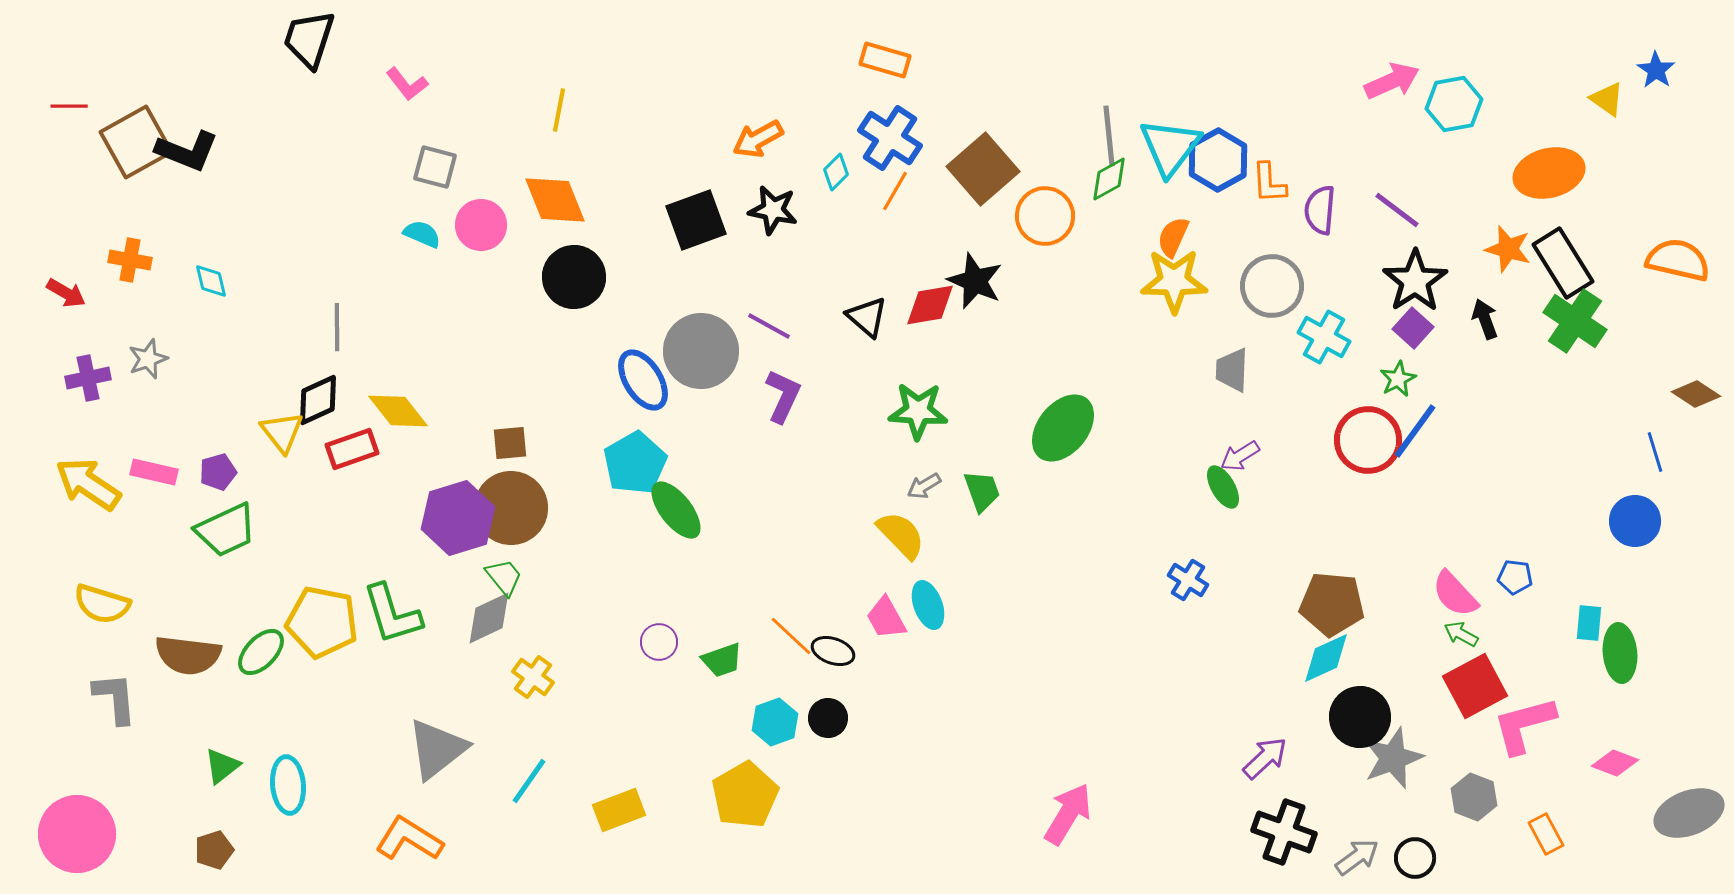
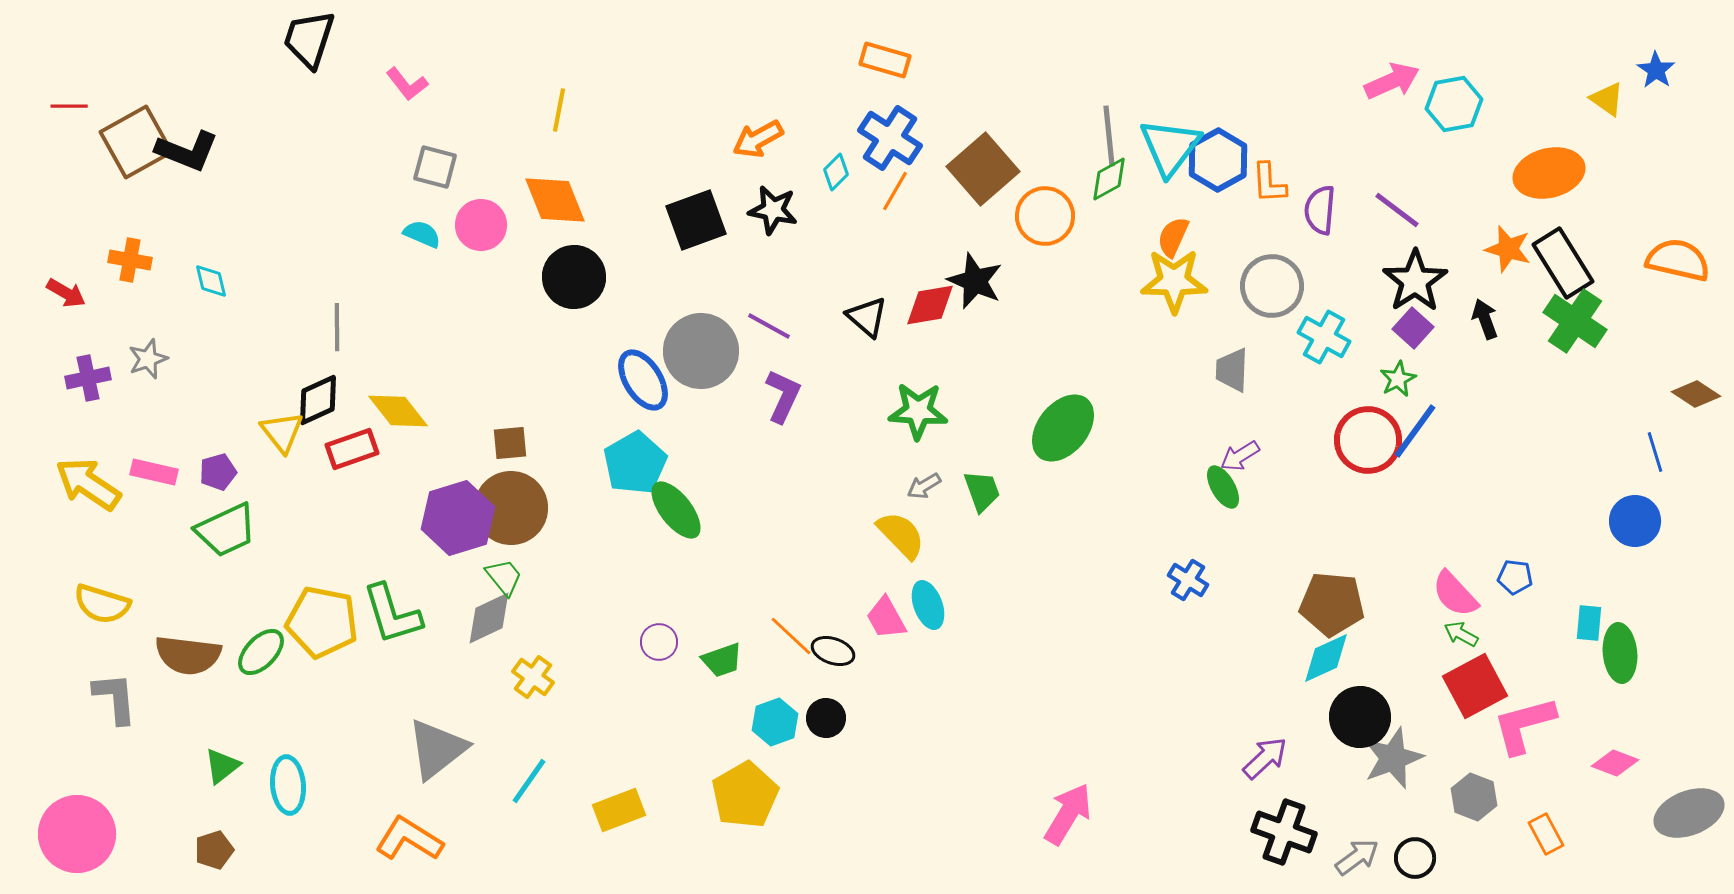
black circle at (828, 718): moved 2 px left
